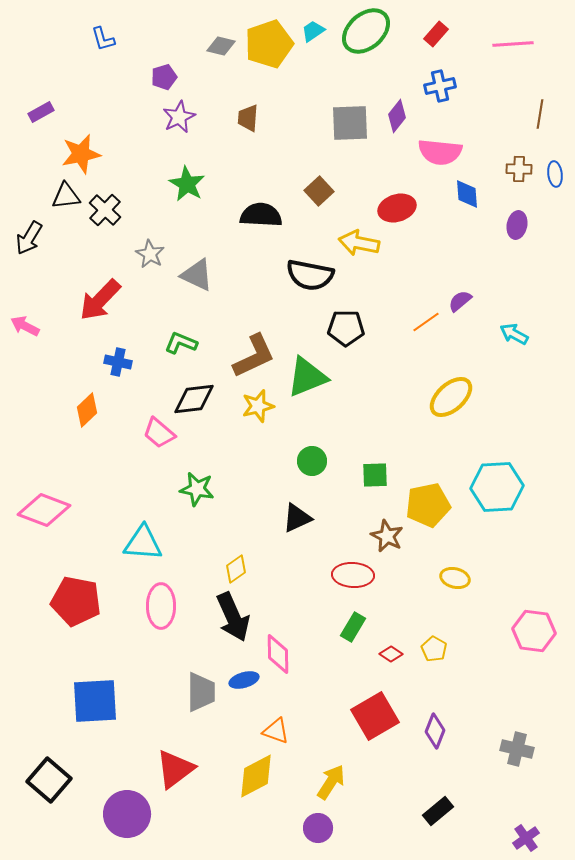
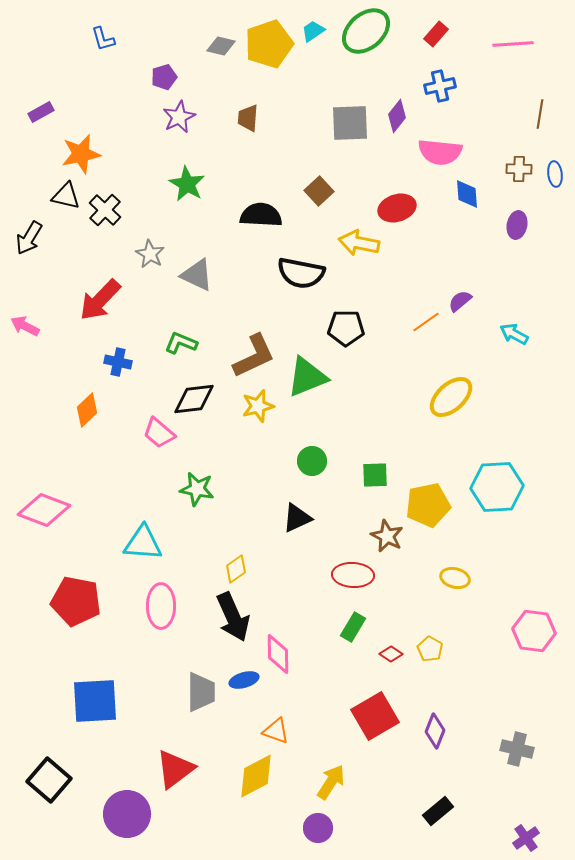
black triangle at (66, 196): rotated 20 degrees clockwise
black semicircle at (310, 275): moved 9 px left, 2 px up
yellow pentagon at (434, 649): moved 4 px left
